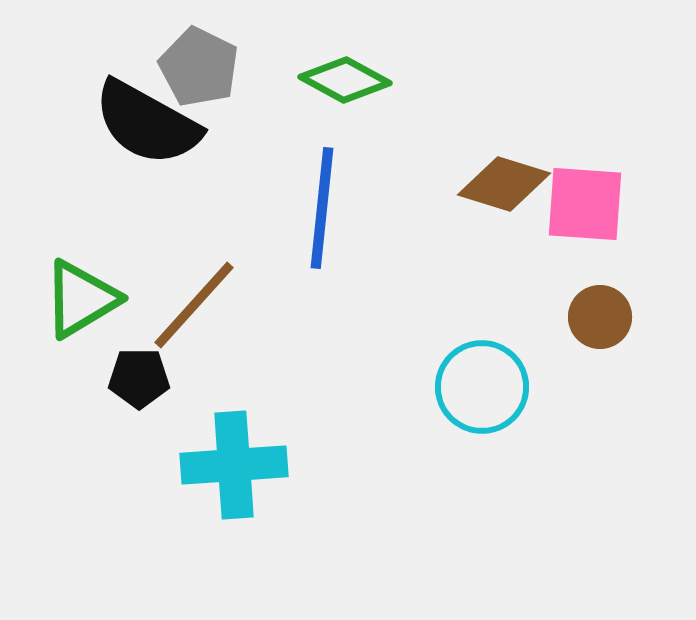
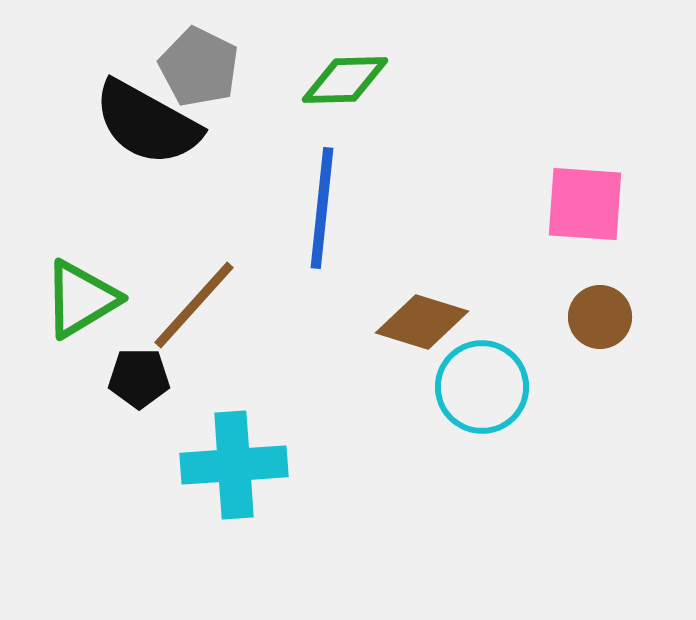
green diamond: rotated 30 degrees counterclockwise
brown diamond: moved 82 px left, 138 px down
